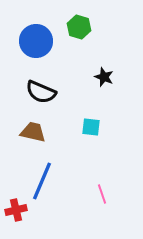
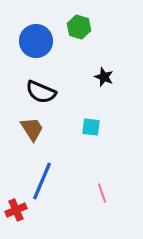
brown trapezoid: moved 1 px left, 3 px up; rotated 44 degrees clockwise
pink line: moved 1 px up
red cross: rotated 10 degrees counterclockwise
